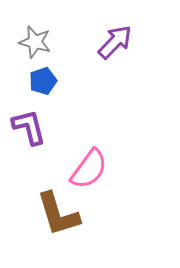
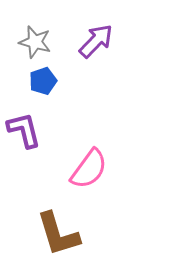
purple arrow: moved 19 px left, 1 px up
purple L-shape: moved 5 px left, 3 px down
brown L-shape: moved 20 px down
